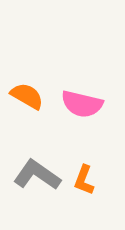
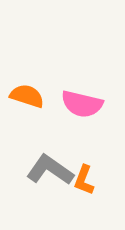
orange semicircle: rotated 12 degrees counterclockwise
gray L-shape: moved 13 px right, 5 px up
